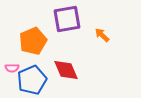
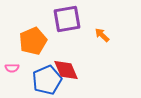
blue pentagon: moved 15 px right
